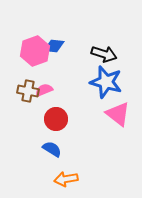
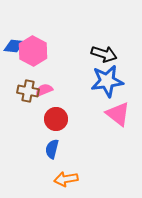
blue diamond: moved 40 px left
pink hexagon: moved 2 px left; rotated 12 degrees counterclockwise
blue star: moved 1 px right, 1 px up; rotated 24 degrees counterclockwise
blue semicircle: rotated 108 degrees counterclockwise
